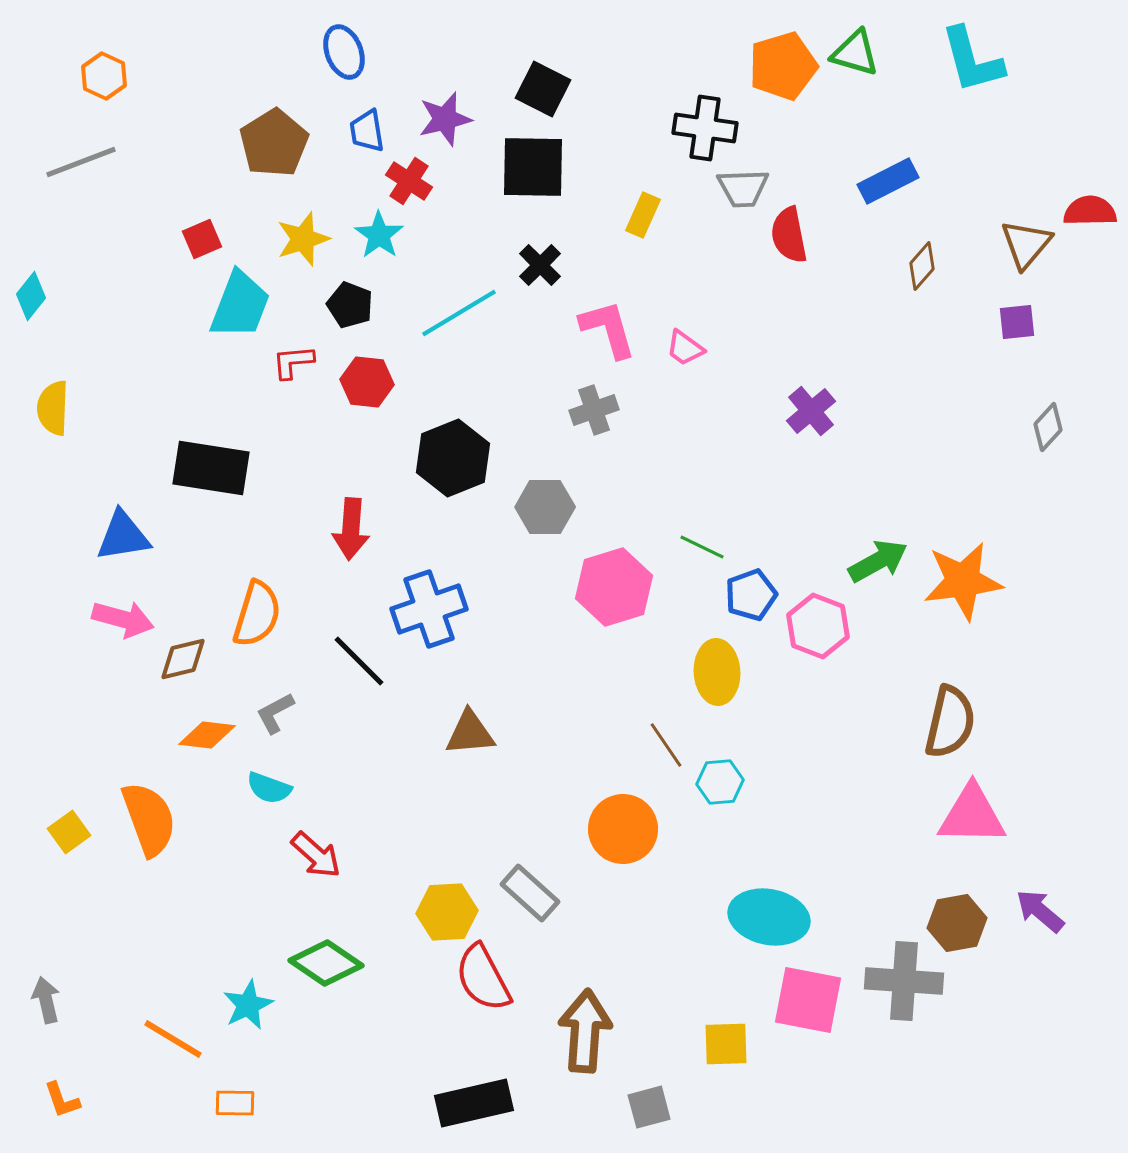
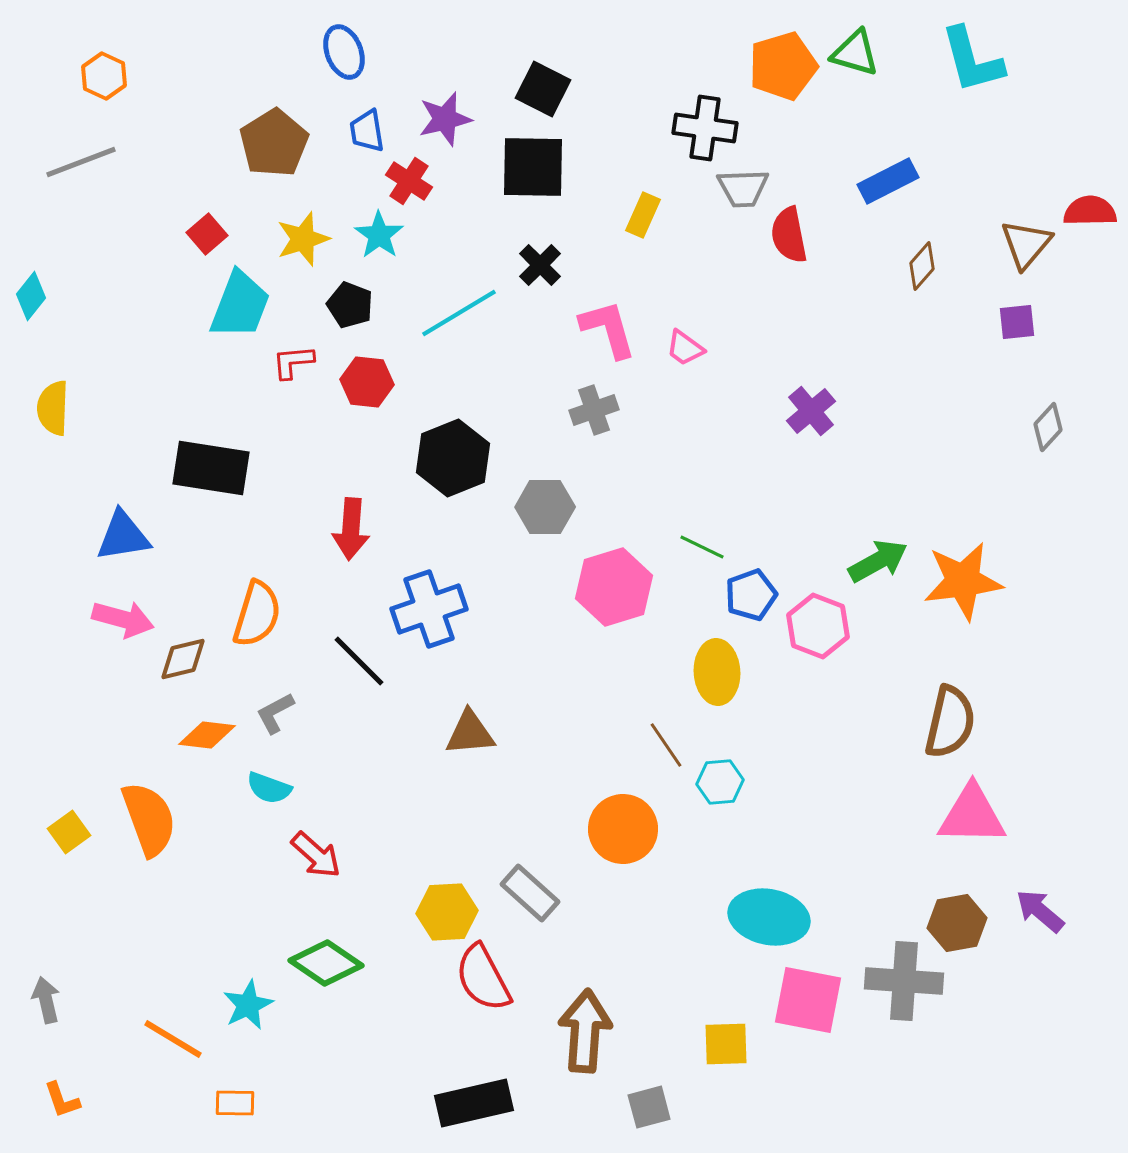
red square at (202, 239): moved 5 px right, 5 px up; rotated 18 degrees counterclockwise
